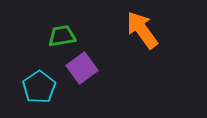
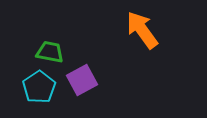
green trapezoid: moved 12 px left, 16 px down; rotated 20 degrees clockwise
purple square: moved 12 px down; rotated 8 degrees clockwise
